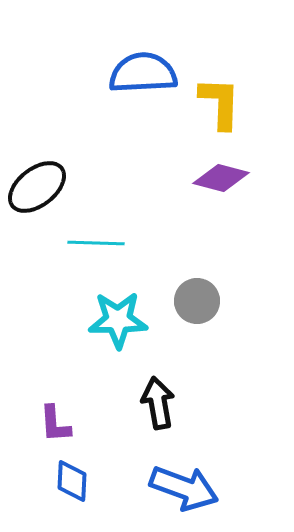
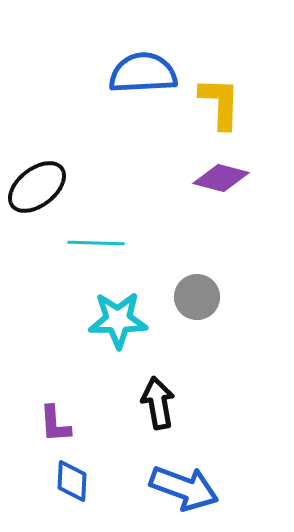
gray circle: moved 4 px up
